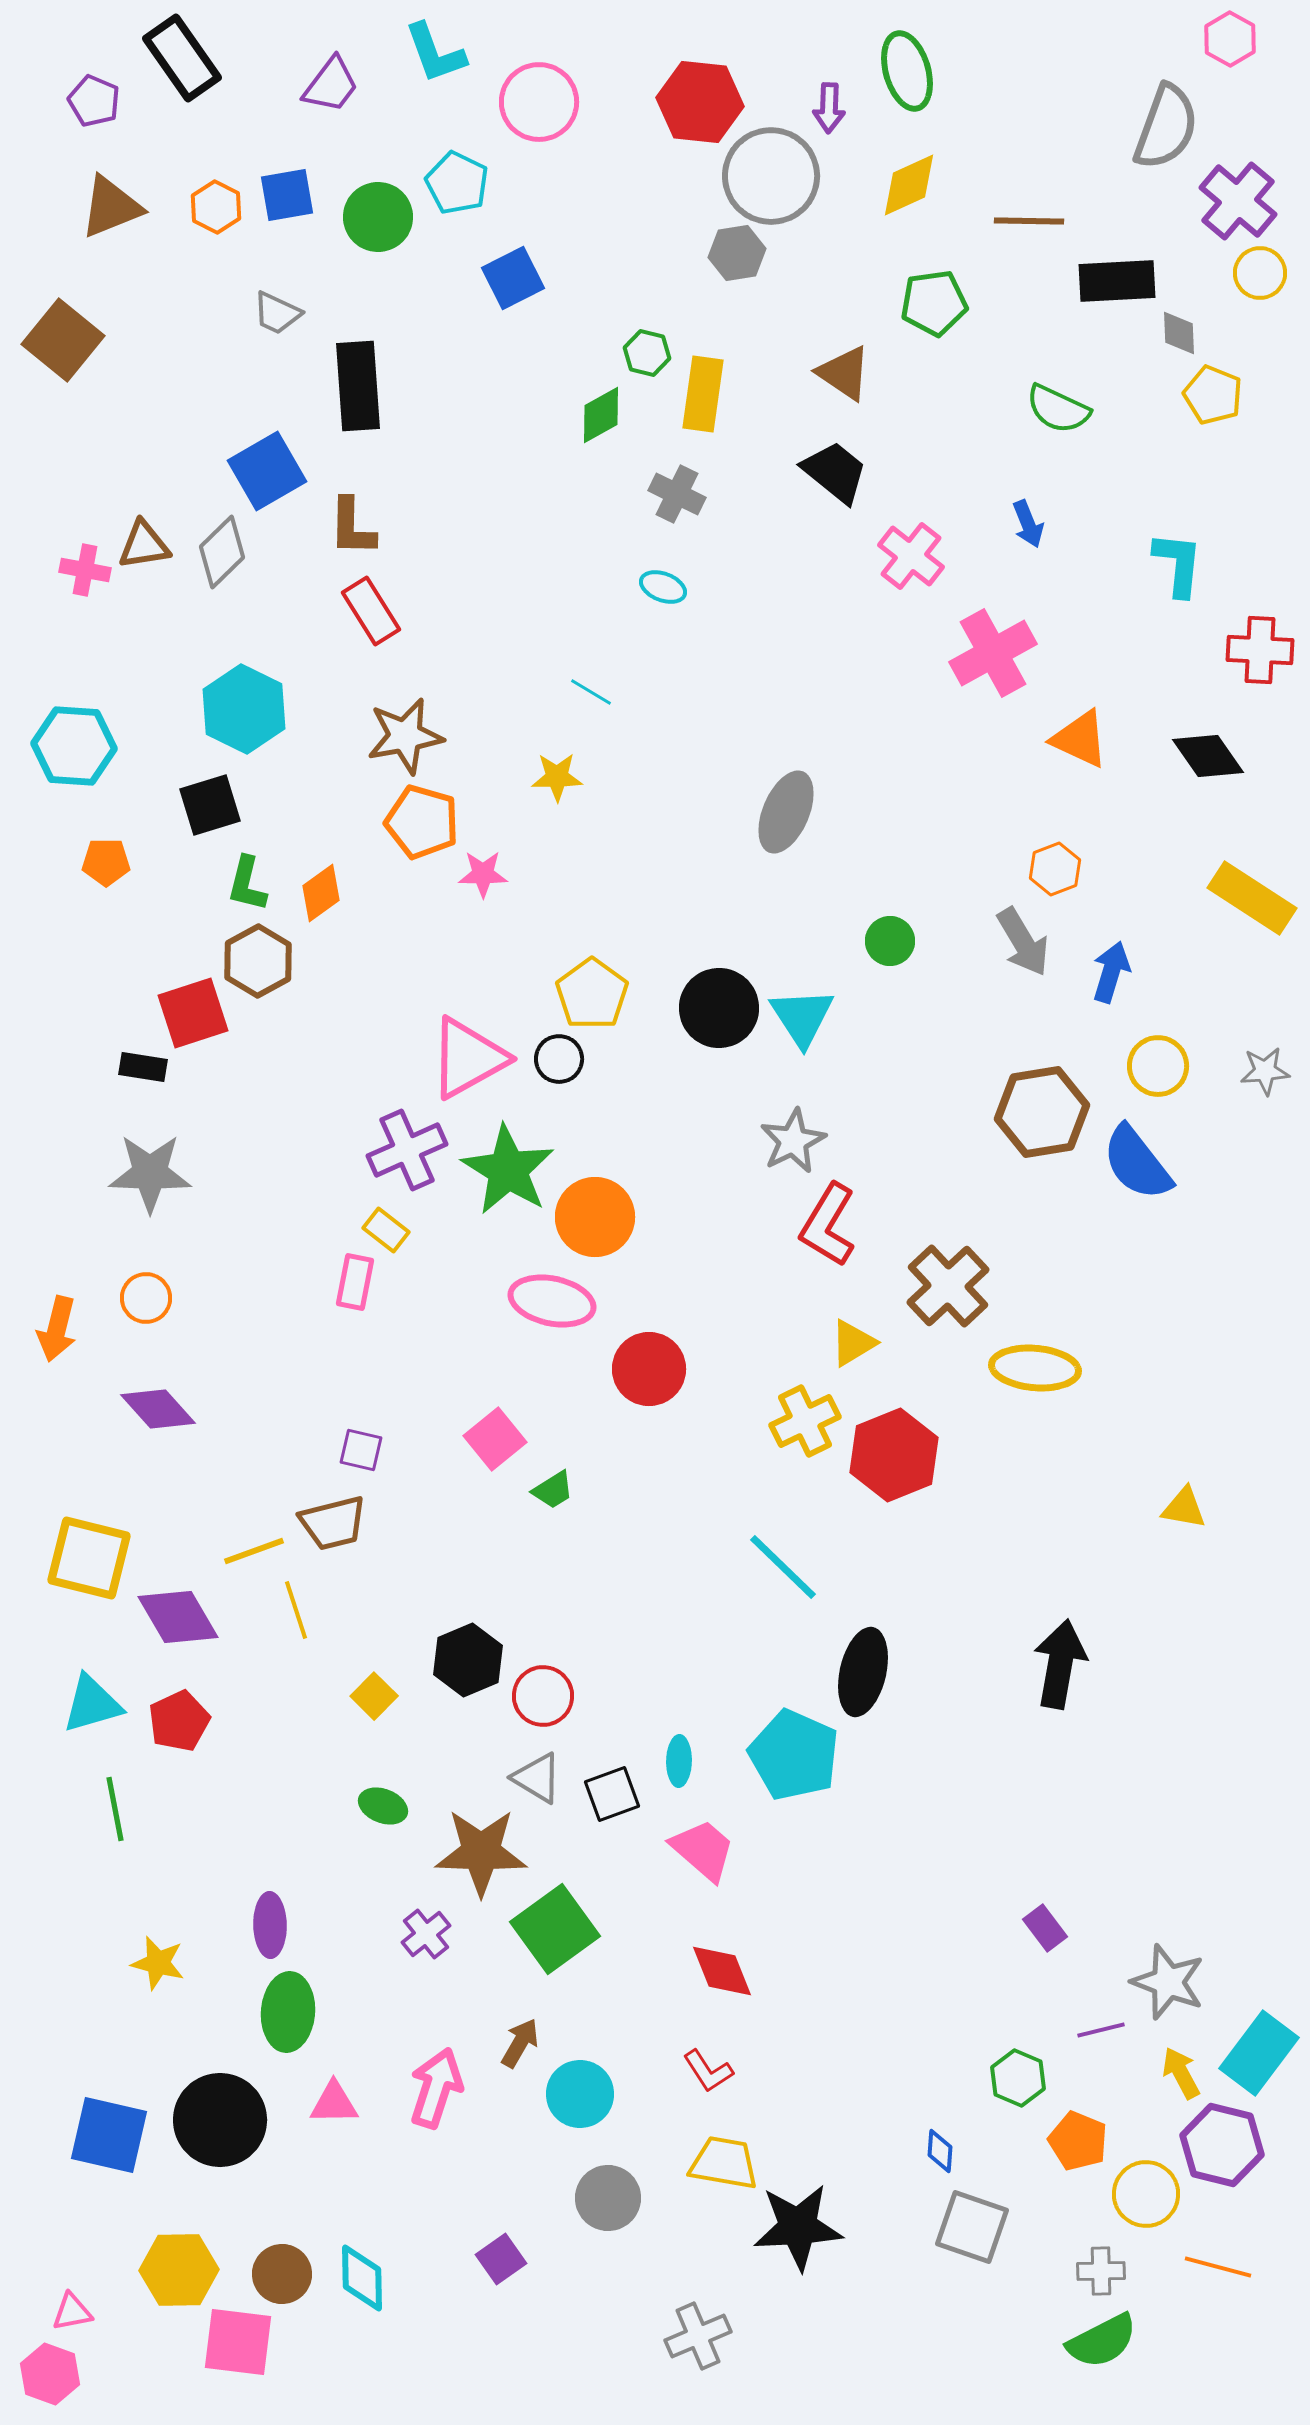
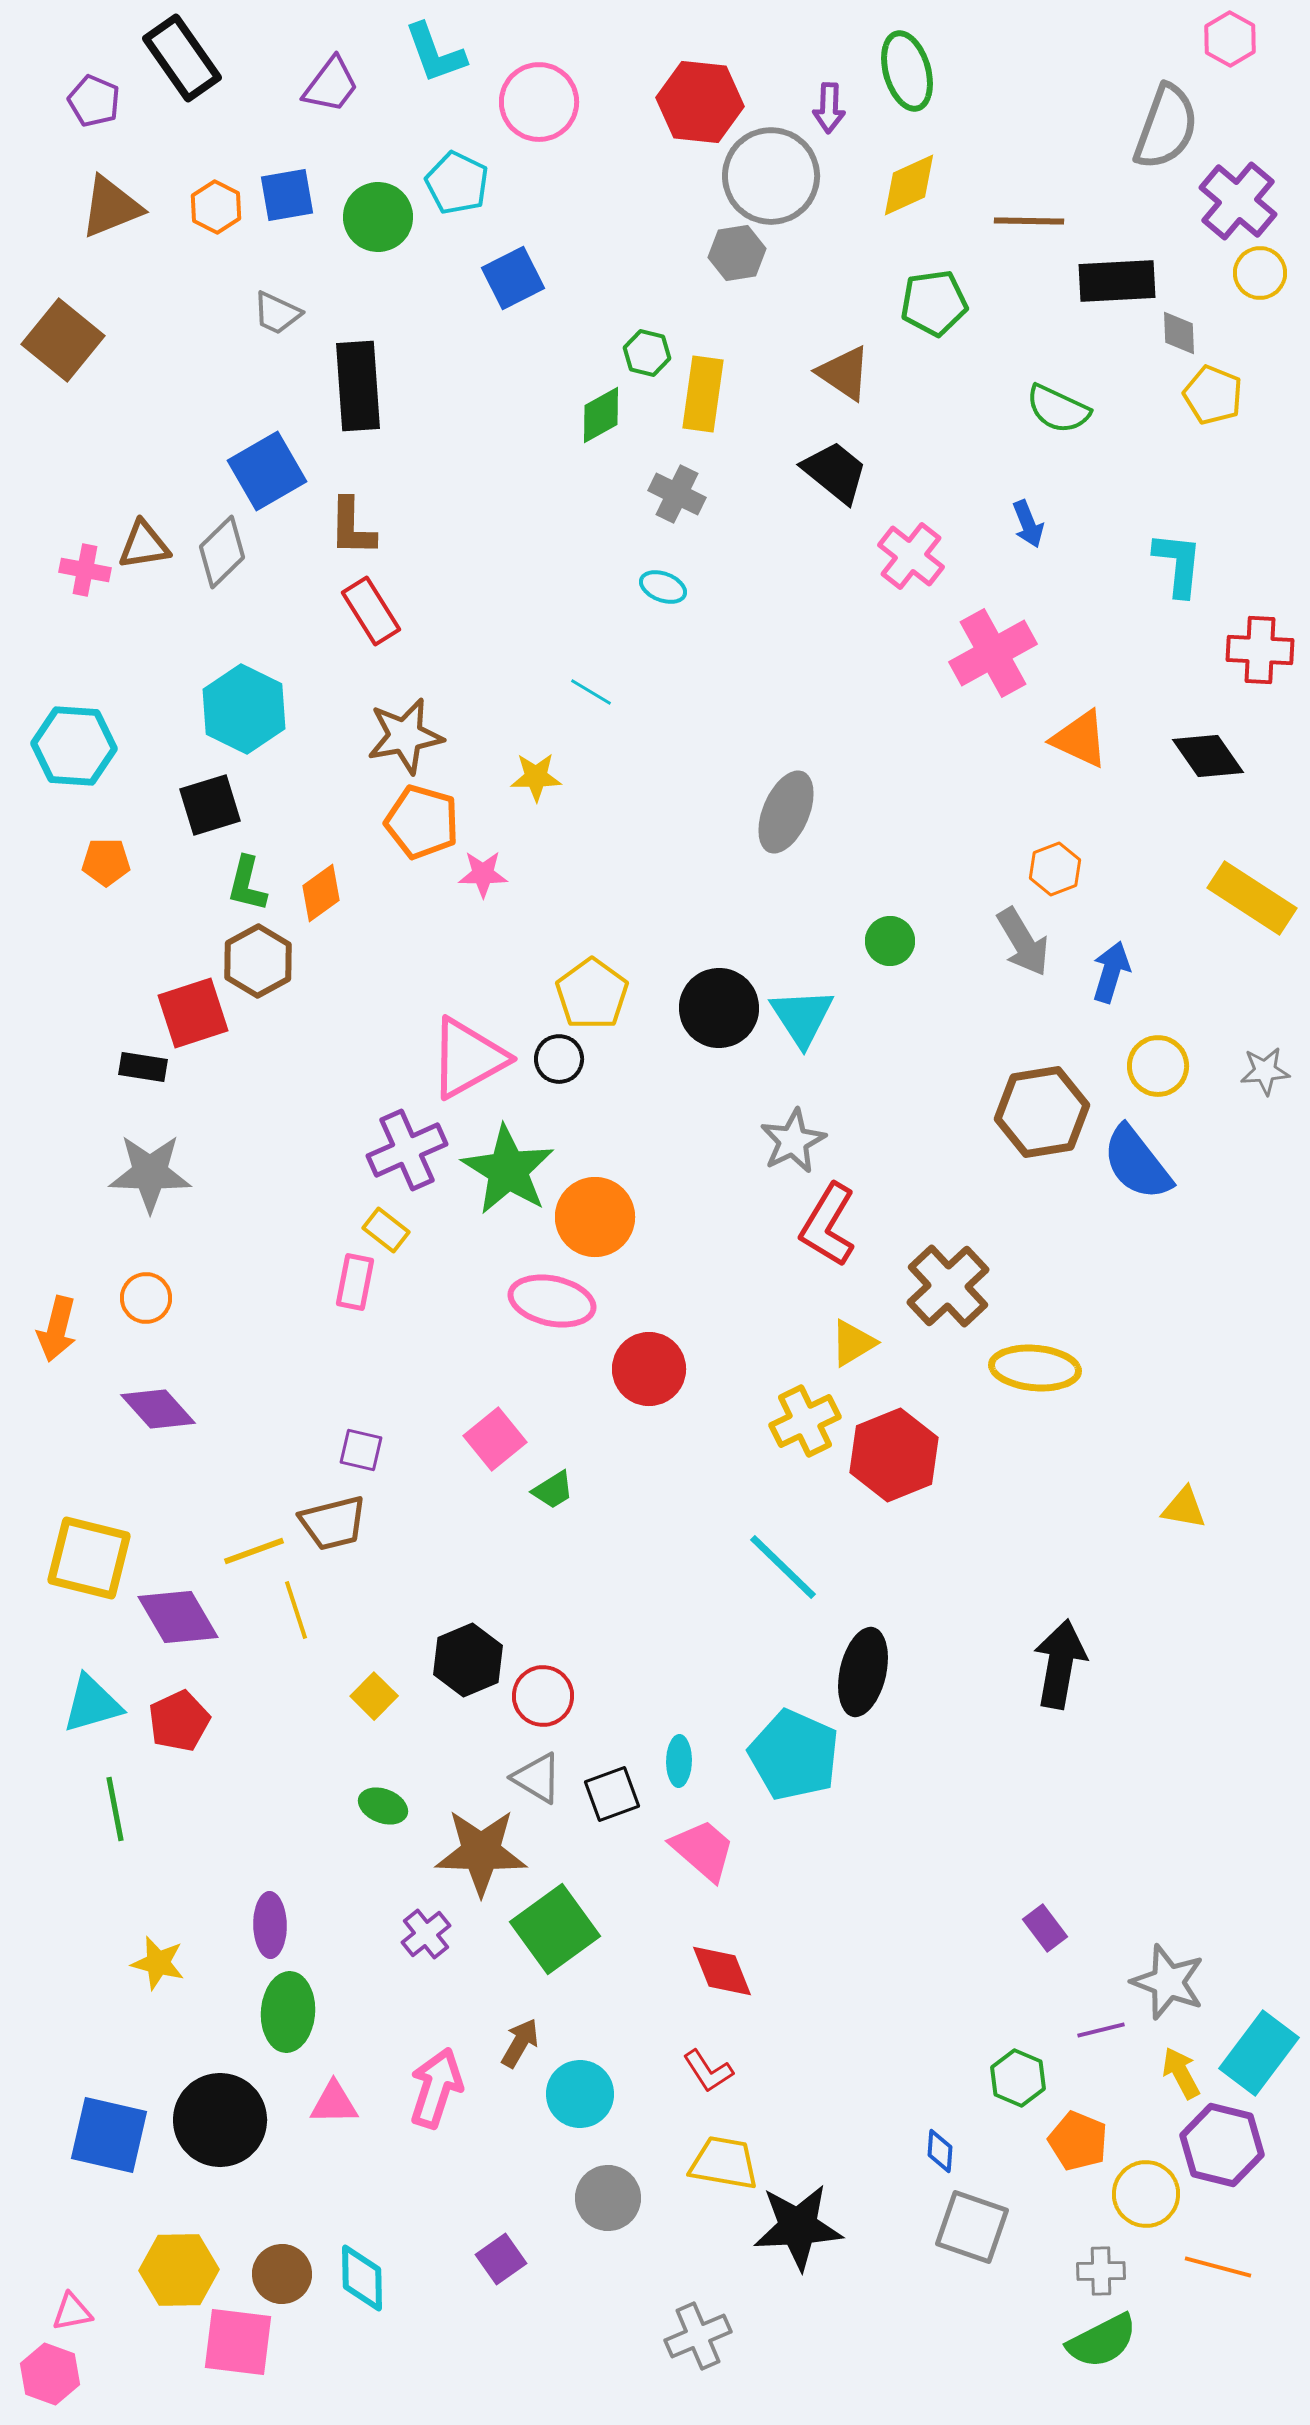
yellow star at (557, 777): moved 21 px left
